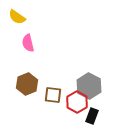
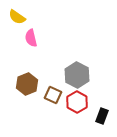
pink semicircle: moved 3 px right, 5 px up
gray hexagon: moved 12 px left, 11 px up
brown square: rotated 18 degrees clockwise
black rectangle: moved 10 px right
